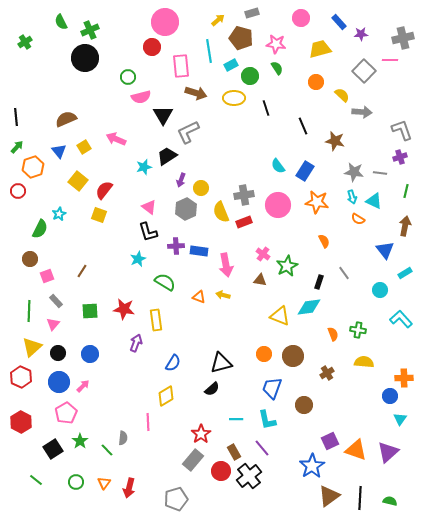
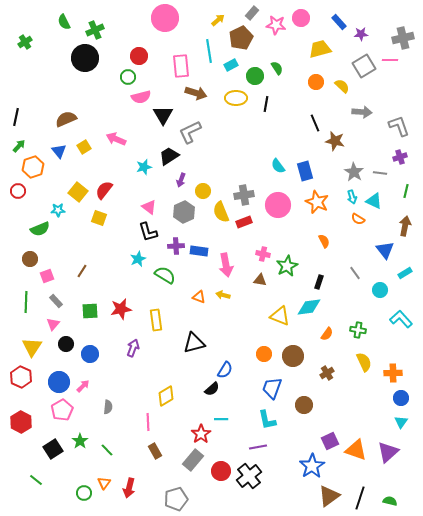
gray rectangle at (252, 13): rotated 32 degrees counterclockwise
green semicircle at (61, 22): moved 3 px right
pink circle at (165, 22): moved 4 px up
green cross at (90, 30): moved 5 px right
brown pentagon at (241, 38): rotated 30 degrees clockwise
pink star at (276, 44): moved 19 px up
red circle at (152, 47): moved 13 px left, 9 px down
gray square at (364, 71): moved 5 px up; rotated 15 degrees clockwise
green circle at (250, 76): moved 5 px right
yellow semicircle at (342, 95): moved 9 px up
yellow ellipse at (234, 98): moved 2 px right
black line at (266, 108): moved 4 px up; rotated 28 degrees clockwise
black line at (16, 117): rotated 18 degrees clockwise
black line at (303, 126): moved 12 px right, 3 px up
gray L-shape at (402, 130): moved 3 px left, 4 px up
gray L-shape at (188, 132): moved 2 px right
green arrow at (17, 147): moved 2 px right, 1 px up
black trapezoid at (167, 156): moved 2 px right
blue rectangle at (305, 171): rotated 48 degrees counterclockwise
gray star at (354, 172): rotated 24 degrees clockwise
yellow square at (78, 181): moved 11 px down
yellow circle at (201, 188): moved 2 px right, 3 px down
orange star at (317, 202): rotated 15 degrees clockwise
gray hexagon at (186, 209): moved 2 px left, 3 px down
cyan star at (59, 214): moved 1 px left, 4 px up; rotated 24 degrees clockwise
yellow square at (99, 215): moved 3 px down
green semicircle at (40, 229): rotated 42 degrees clockwise
pink cross at (263, 254): rotated 24 degrees counterclockwise
gray line at (344, 273): moved 11 px right
green semicircle at (165, 282): moved 7 px up
red star at (124, 309): moved 3 px left; rotated 20 degrees counterclockwise
green line at (29, 311): moved 3 px left, 9 px up
orange semicircle at (333, 334): moved 6 px left; rotated 56 degrees clockwise
purple arrow at (136, 343): moved 3 px left, 5 px down
yellow triangle at (32, 347): rotated 15 degrees counterclockwise
black circle at (58, 353): moved 8 px right, 9 px up
yellow semicircle at (364, 362): rotated 60 degrees clockwise
blue semicircle at (173, 363): moved 52 px right, 7 px down
black triangle at (221, 363): moved 27 px left, 20 px up
orange cross at (404, 378): moved 11 px left, 5 px up
blue circle at (390, 396): moved 11 px right, 2 px down
pink pentagon at (66, 413): moved 4 px left, 3 px up
cyan line at (236, 419): moved 15 px left
cyan triangle at (400, 419): moved 1 px right, 3 px down
gray semicircle at (123, 438): moved 15 px left, 31 px up
purple line at (262, 448): moved 4 px left, 1 px up; rotated 60 degrees counterclockwise
brown rectangle at (234, 452): moved 79 px left, 1 px up
green circle at (76, 482): moved 8 px right, 11 px down
black line at (360, 498): rotated 15 degrees clockwise
